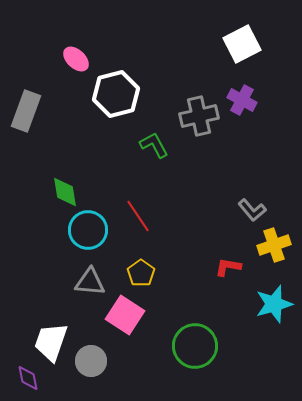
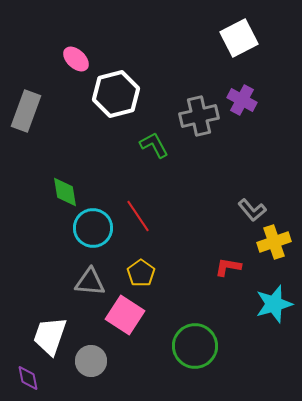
white square: moved 3 px left, 6 px up
cyan circle: moved 5 px right, 2 px up
yellow cross: moved 3 px up
white trapezoid: moved 1 px left, 6 px up
